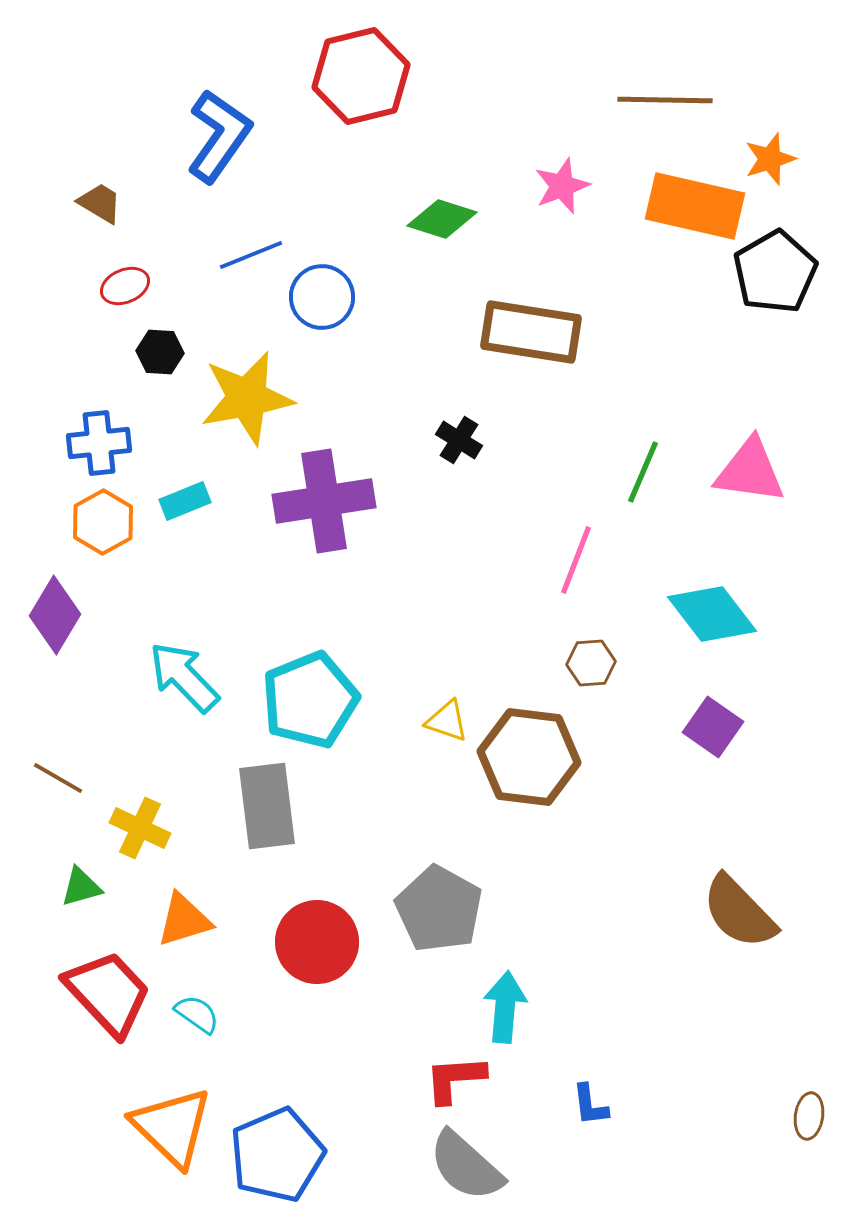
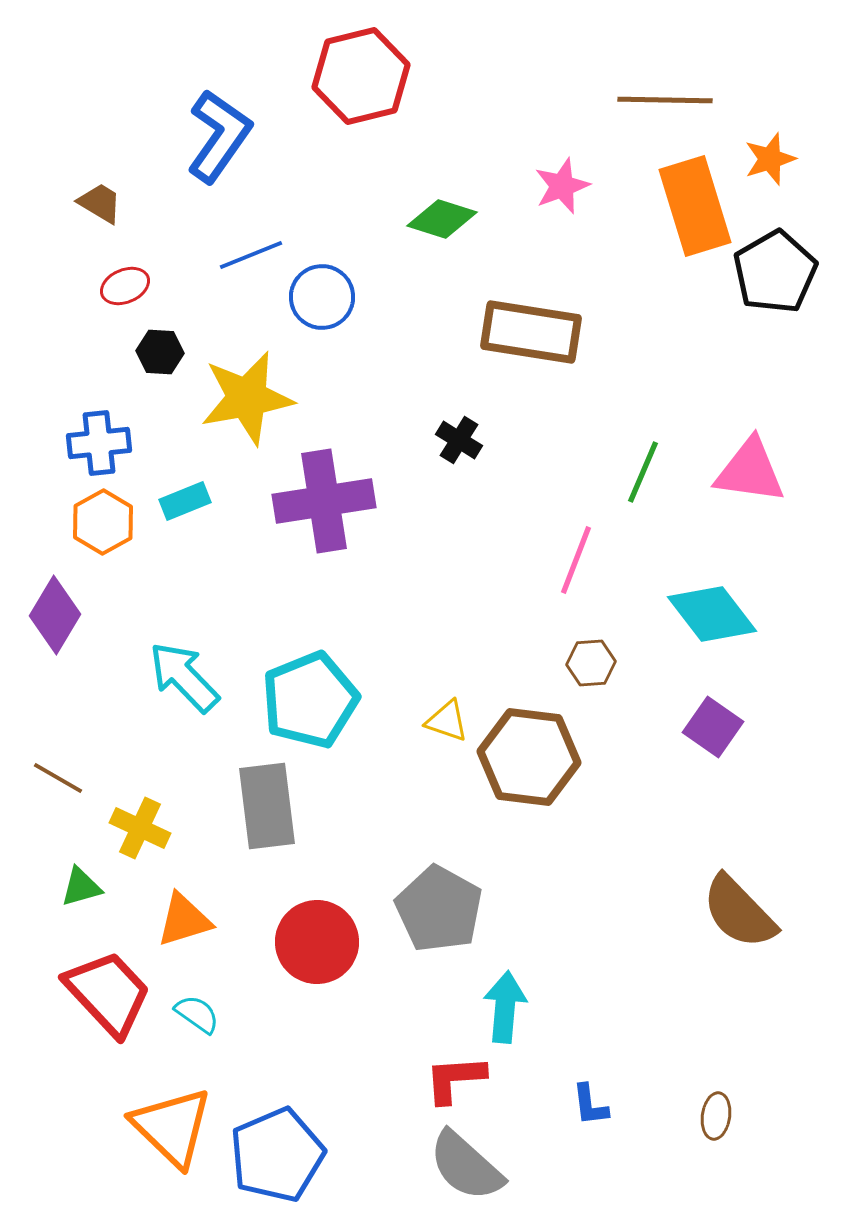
orange rectangle at (695, 206): rotated 60 degrees clockwise
brown ellipse at (809, 1116): moved 93 px left
